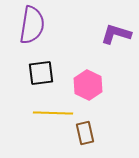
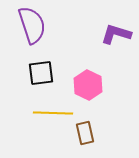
purple semicircle: rotated 27 degrees counterclockwise
